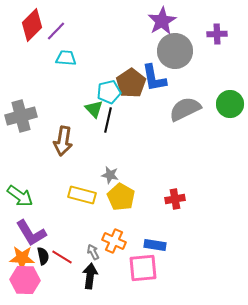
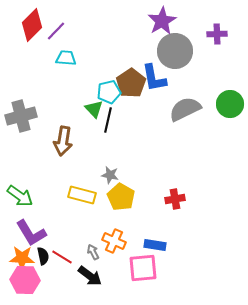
black arrow: rotated 120 degrees clockwise
